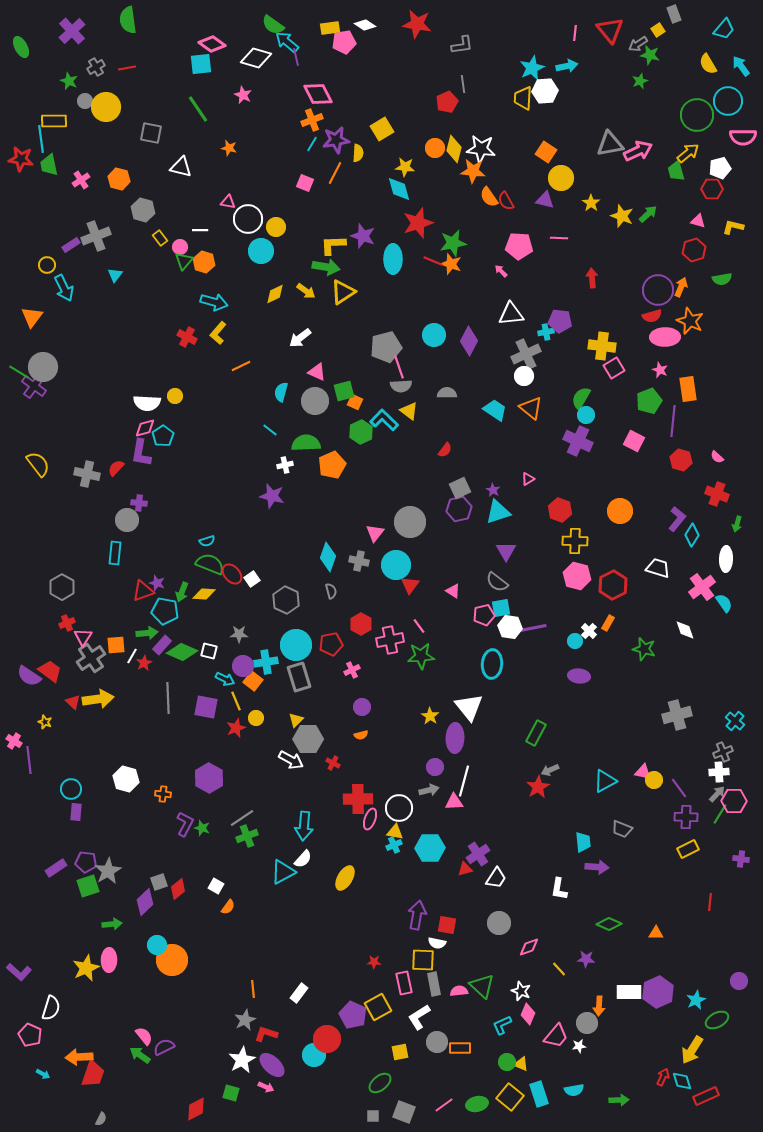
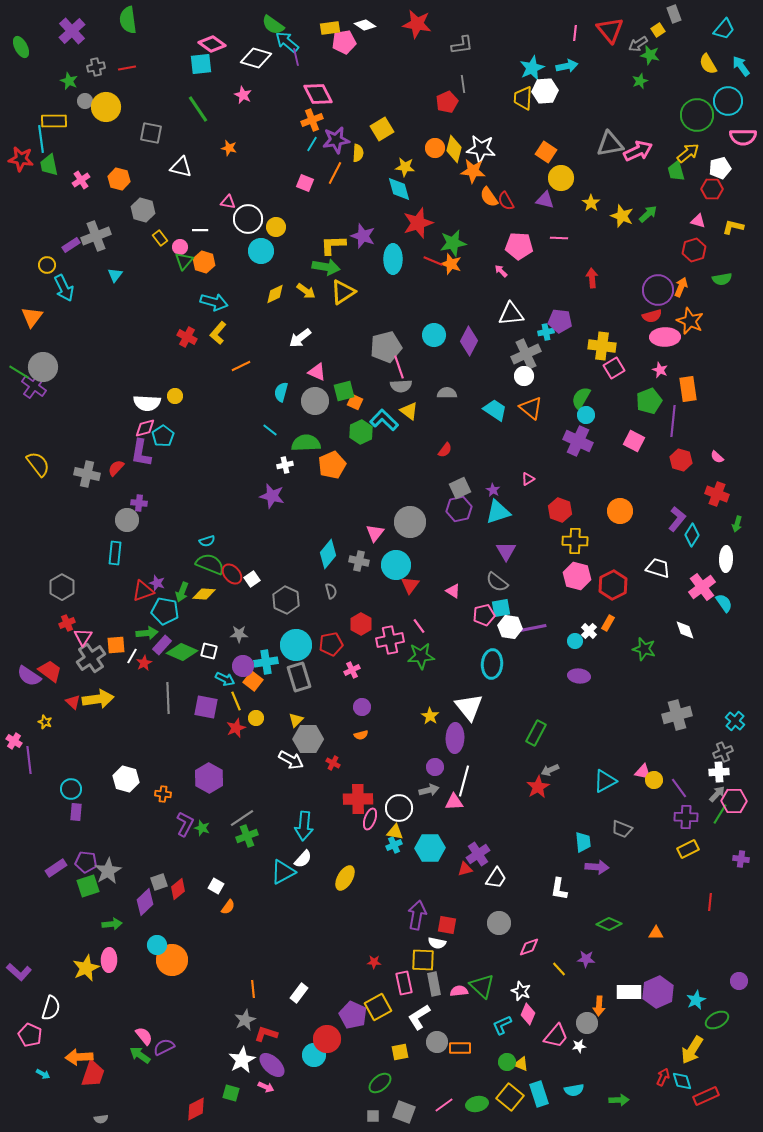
gray cross at (96, 67): rotated 18 degrees clockwise
cyan diamond at (328, 557): moved 3 px up; rotated 20 degrees clockwise
gray semicircle at (101, 1119): rotated 56 degrees clockwise
